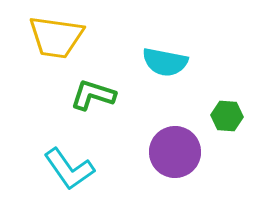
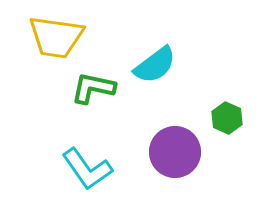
cyan semicircle: moved 10 px left, 3 px down; rotated 48 degrees counterclockwise
green L-shape: moved 7 px up; rotated 6 degrees counterclockwise
green hexagon: moved 2 px down; rotated 20 degrees clockwise
cyan L-shape: moved 18 px right
